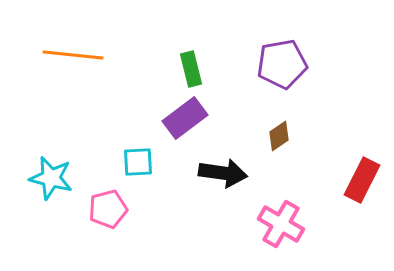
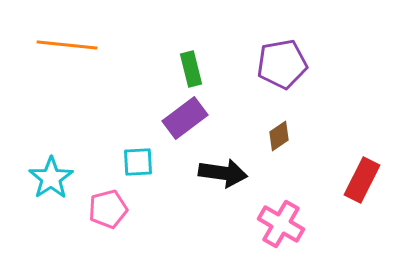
orange line: moved 6 px left, 10 px up
cyan star: rotated 24 degrees clockwise
